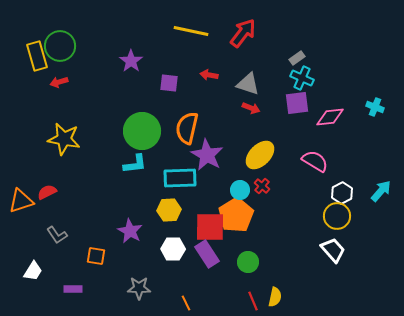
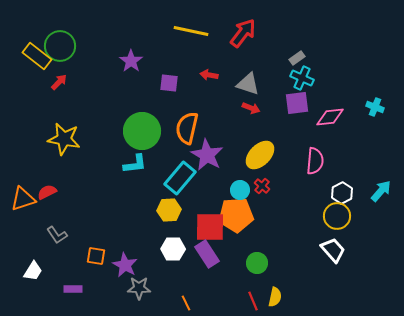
yellow rectangle at (37, 56): rotated 36 degrees counterclockwise
red arrow at (59, 82): rotated 150 degrees clockwise
pink semicircle at (315, 161): rotated 64 degrees clockwise
cyan rectangle at (180, 178): rotated 48 degrees counterclockwise
orange triangle at (21, 201): moved 2 px right, 2 px up
orange pentagon at (236, 215): rotated 28 degrees clockwise
purple star at (130, 231): moved 5 px left, 34 px down
green circle at (248, 262): moved 9 px right, 1 px down
